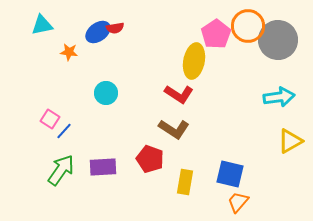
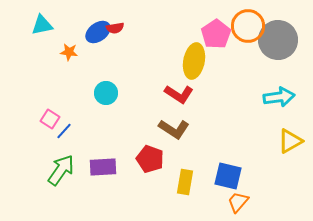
blue square: moved 2 px left, 2 px down
